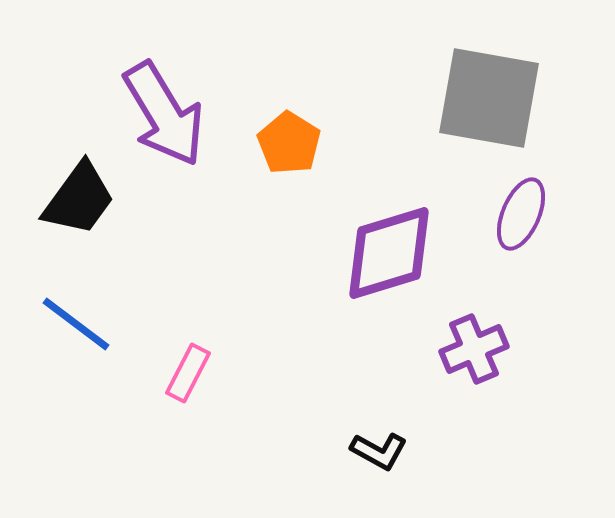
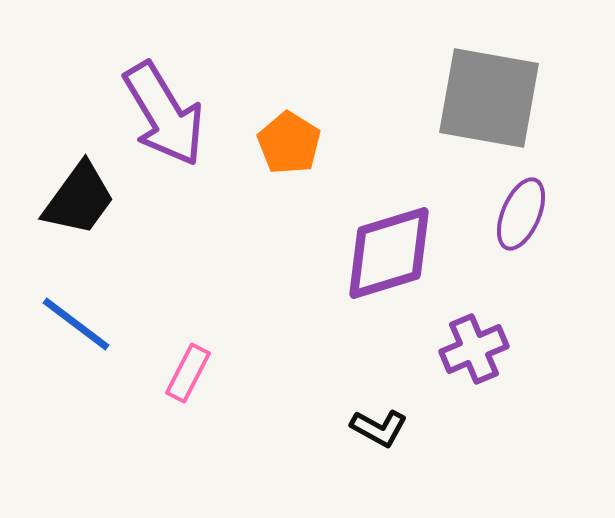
black L-shape: moved 23 px up
